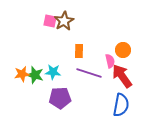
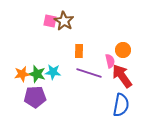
brown star: rotated 12 degrees counterclockwise
green star: moved 2 px right, 1 px up
purple pentagon: moved 25 px left, 1 px up
